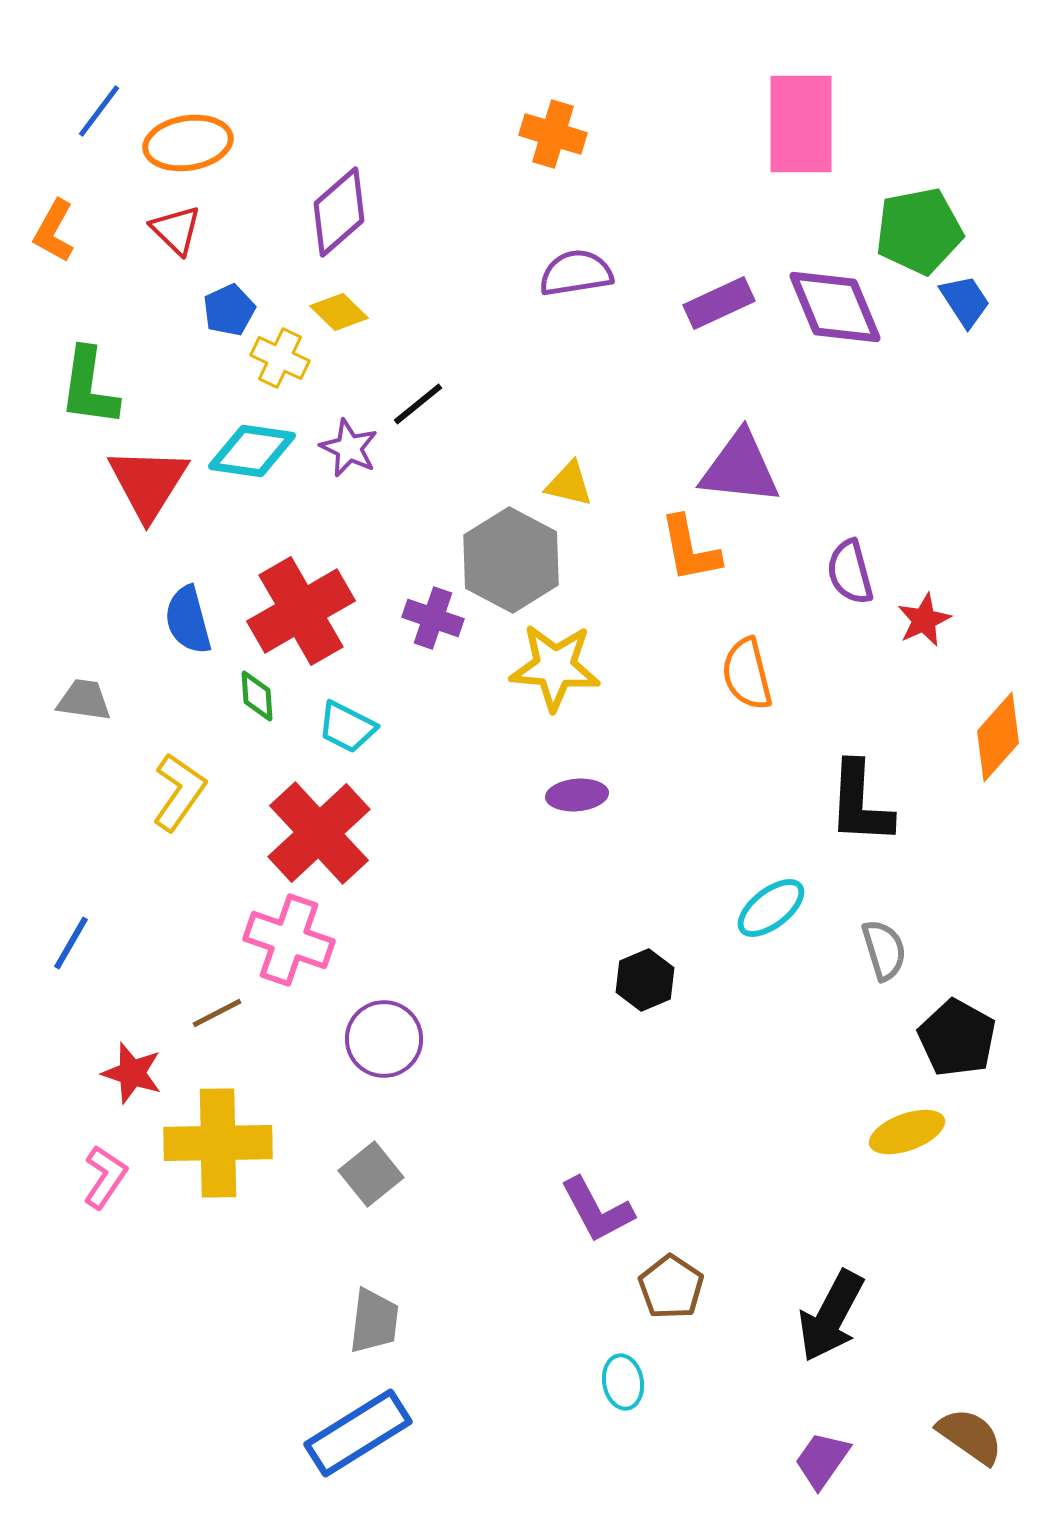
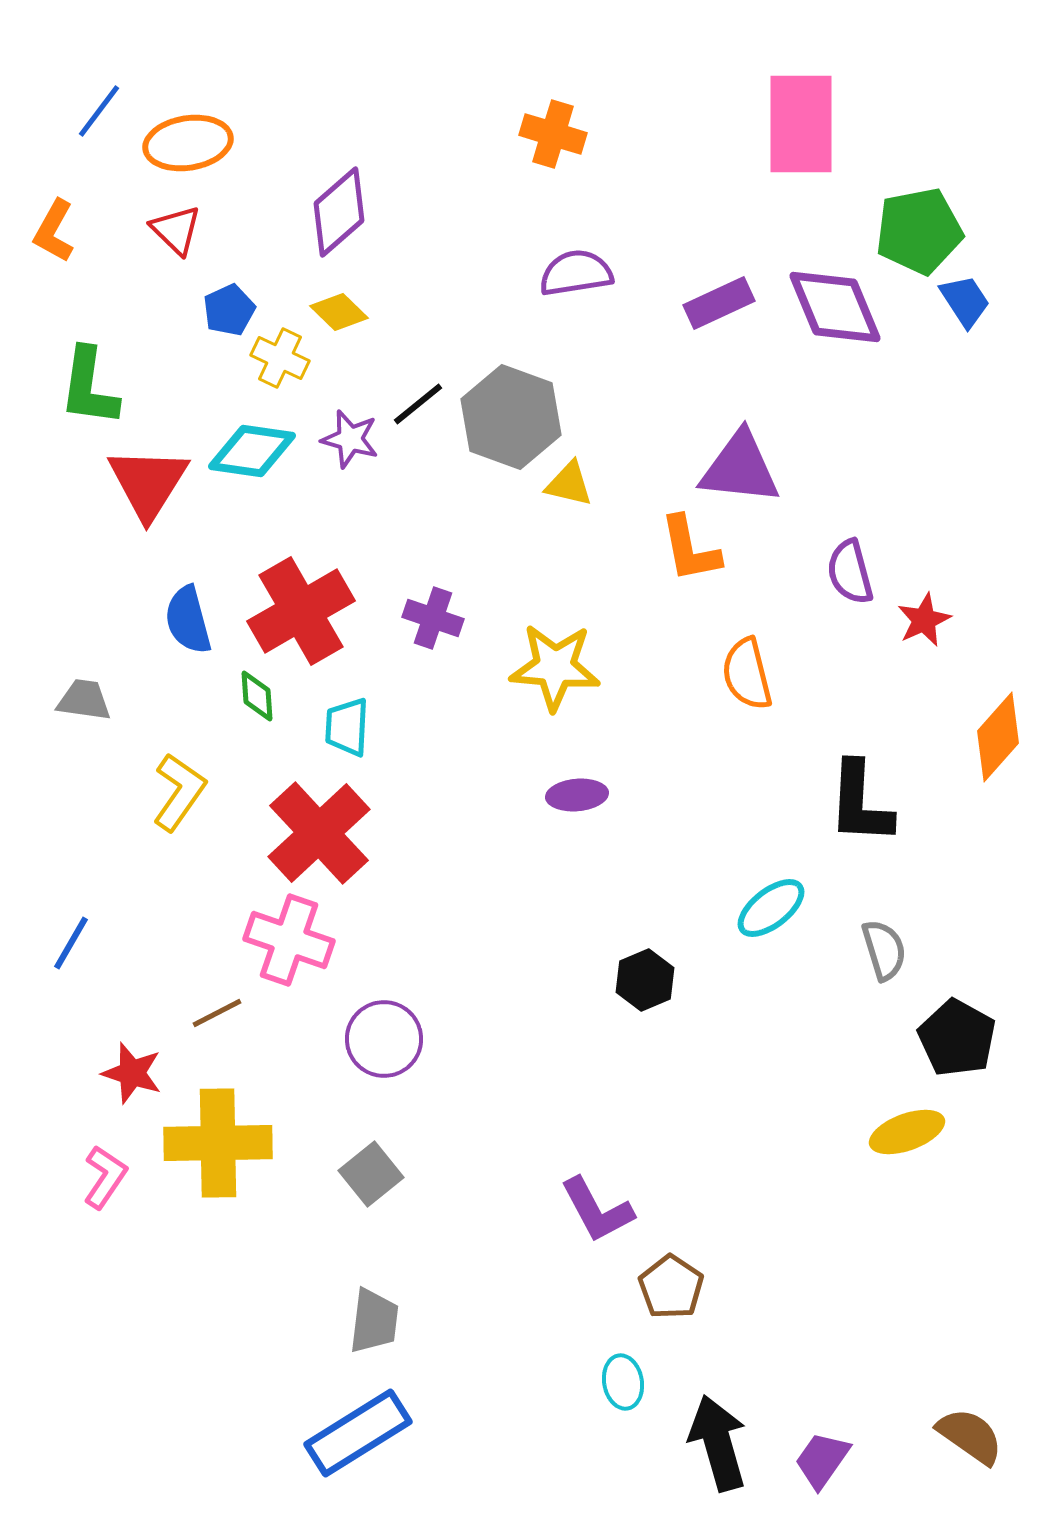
purple star at (349, 448): moved 1 px right, 9 px up; rotated 10 degrees counterclockwise
gray hexagon at (511, 560): moved 143 px up; rotated 8 degrees counterclockwise
cyan trapezoid at (347, 727): rotated 66 degrees clockwise
black arrow at (831, 1316): moved 113 px left, 127 px down; rotated 136 degrees clockwise
